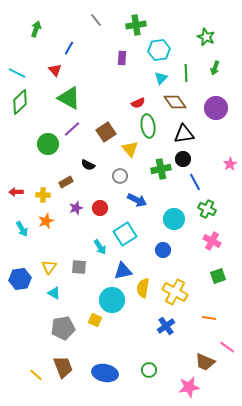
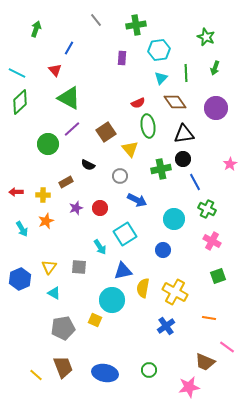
blue hexagon at (20, 279): rotated 15 degrees counterclockwise
